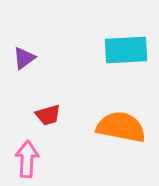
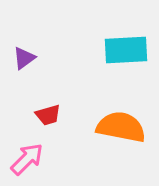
pink arrow: rotated 42 degrees clockwise
